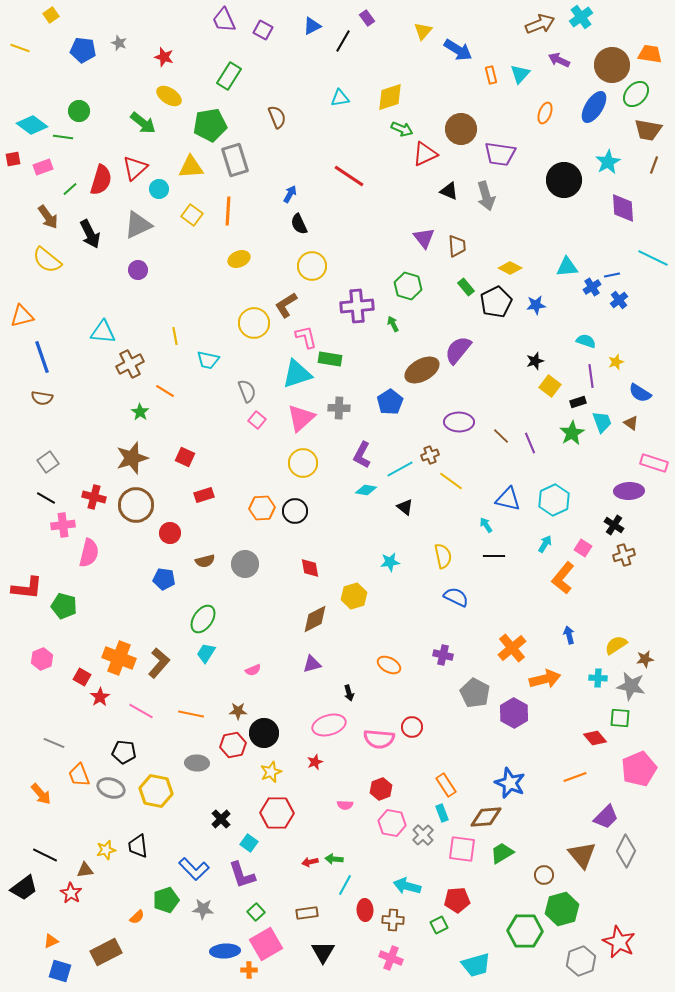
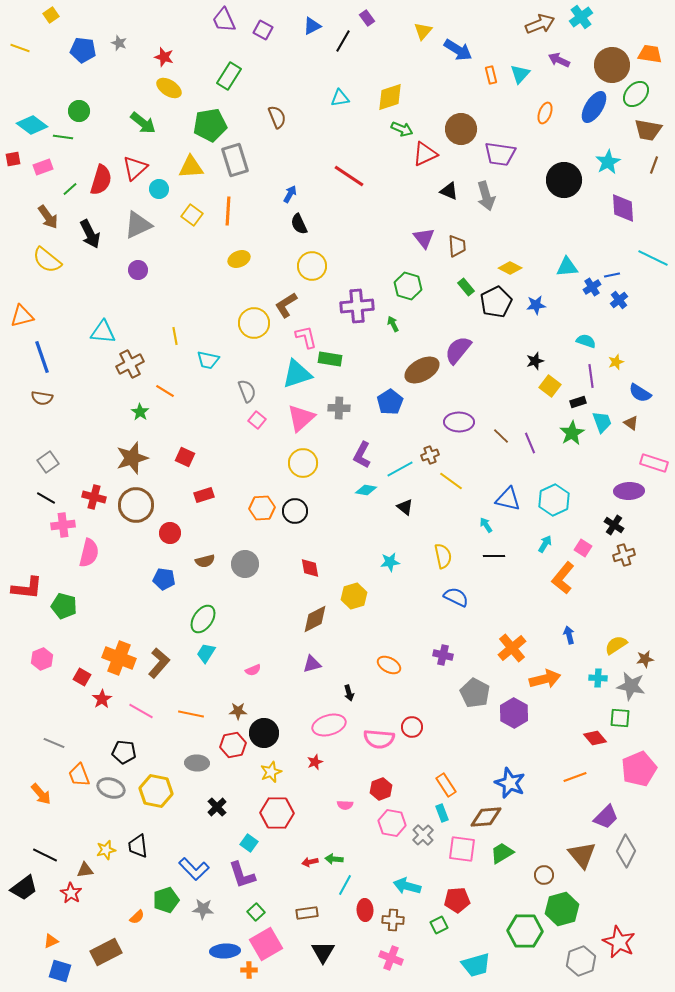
yellow ellipse at (169, 96): moved 8 px up
red star at (100, 697): moved 2 px right, 2 px down
black cross at (221, 819): moved 4 px left, 12 px up
